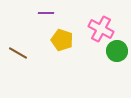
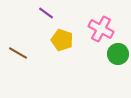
purple line: rotated 35 degrees clockwise
green circle: moved 1 px right, 3 px down
